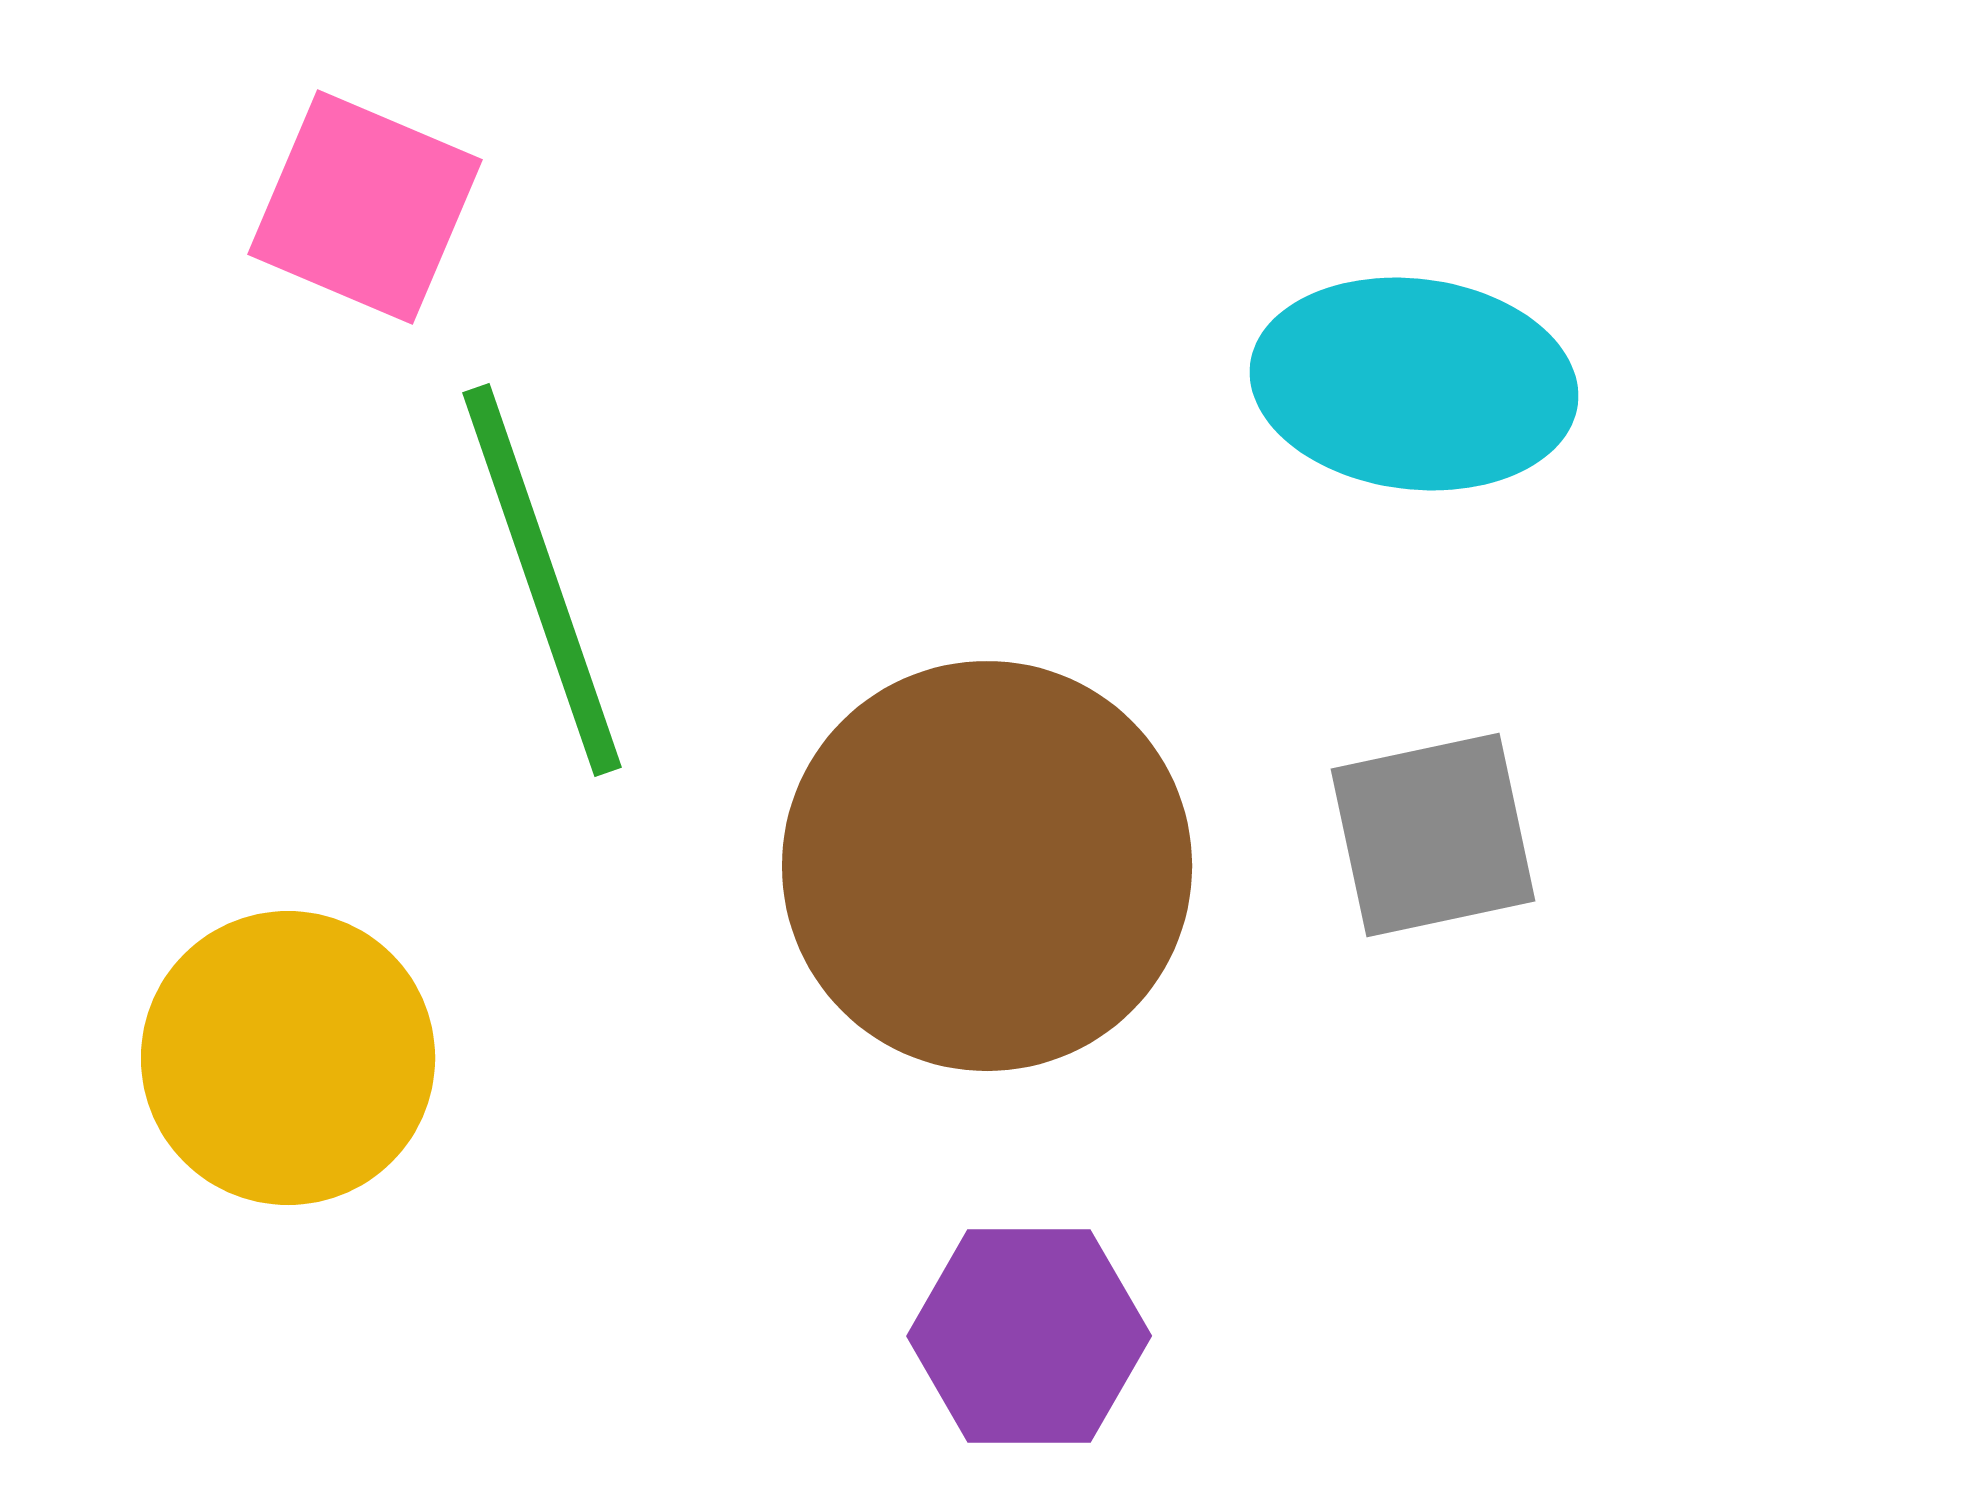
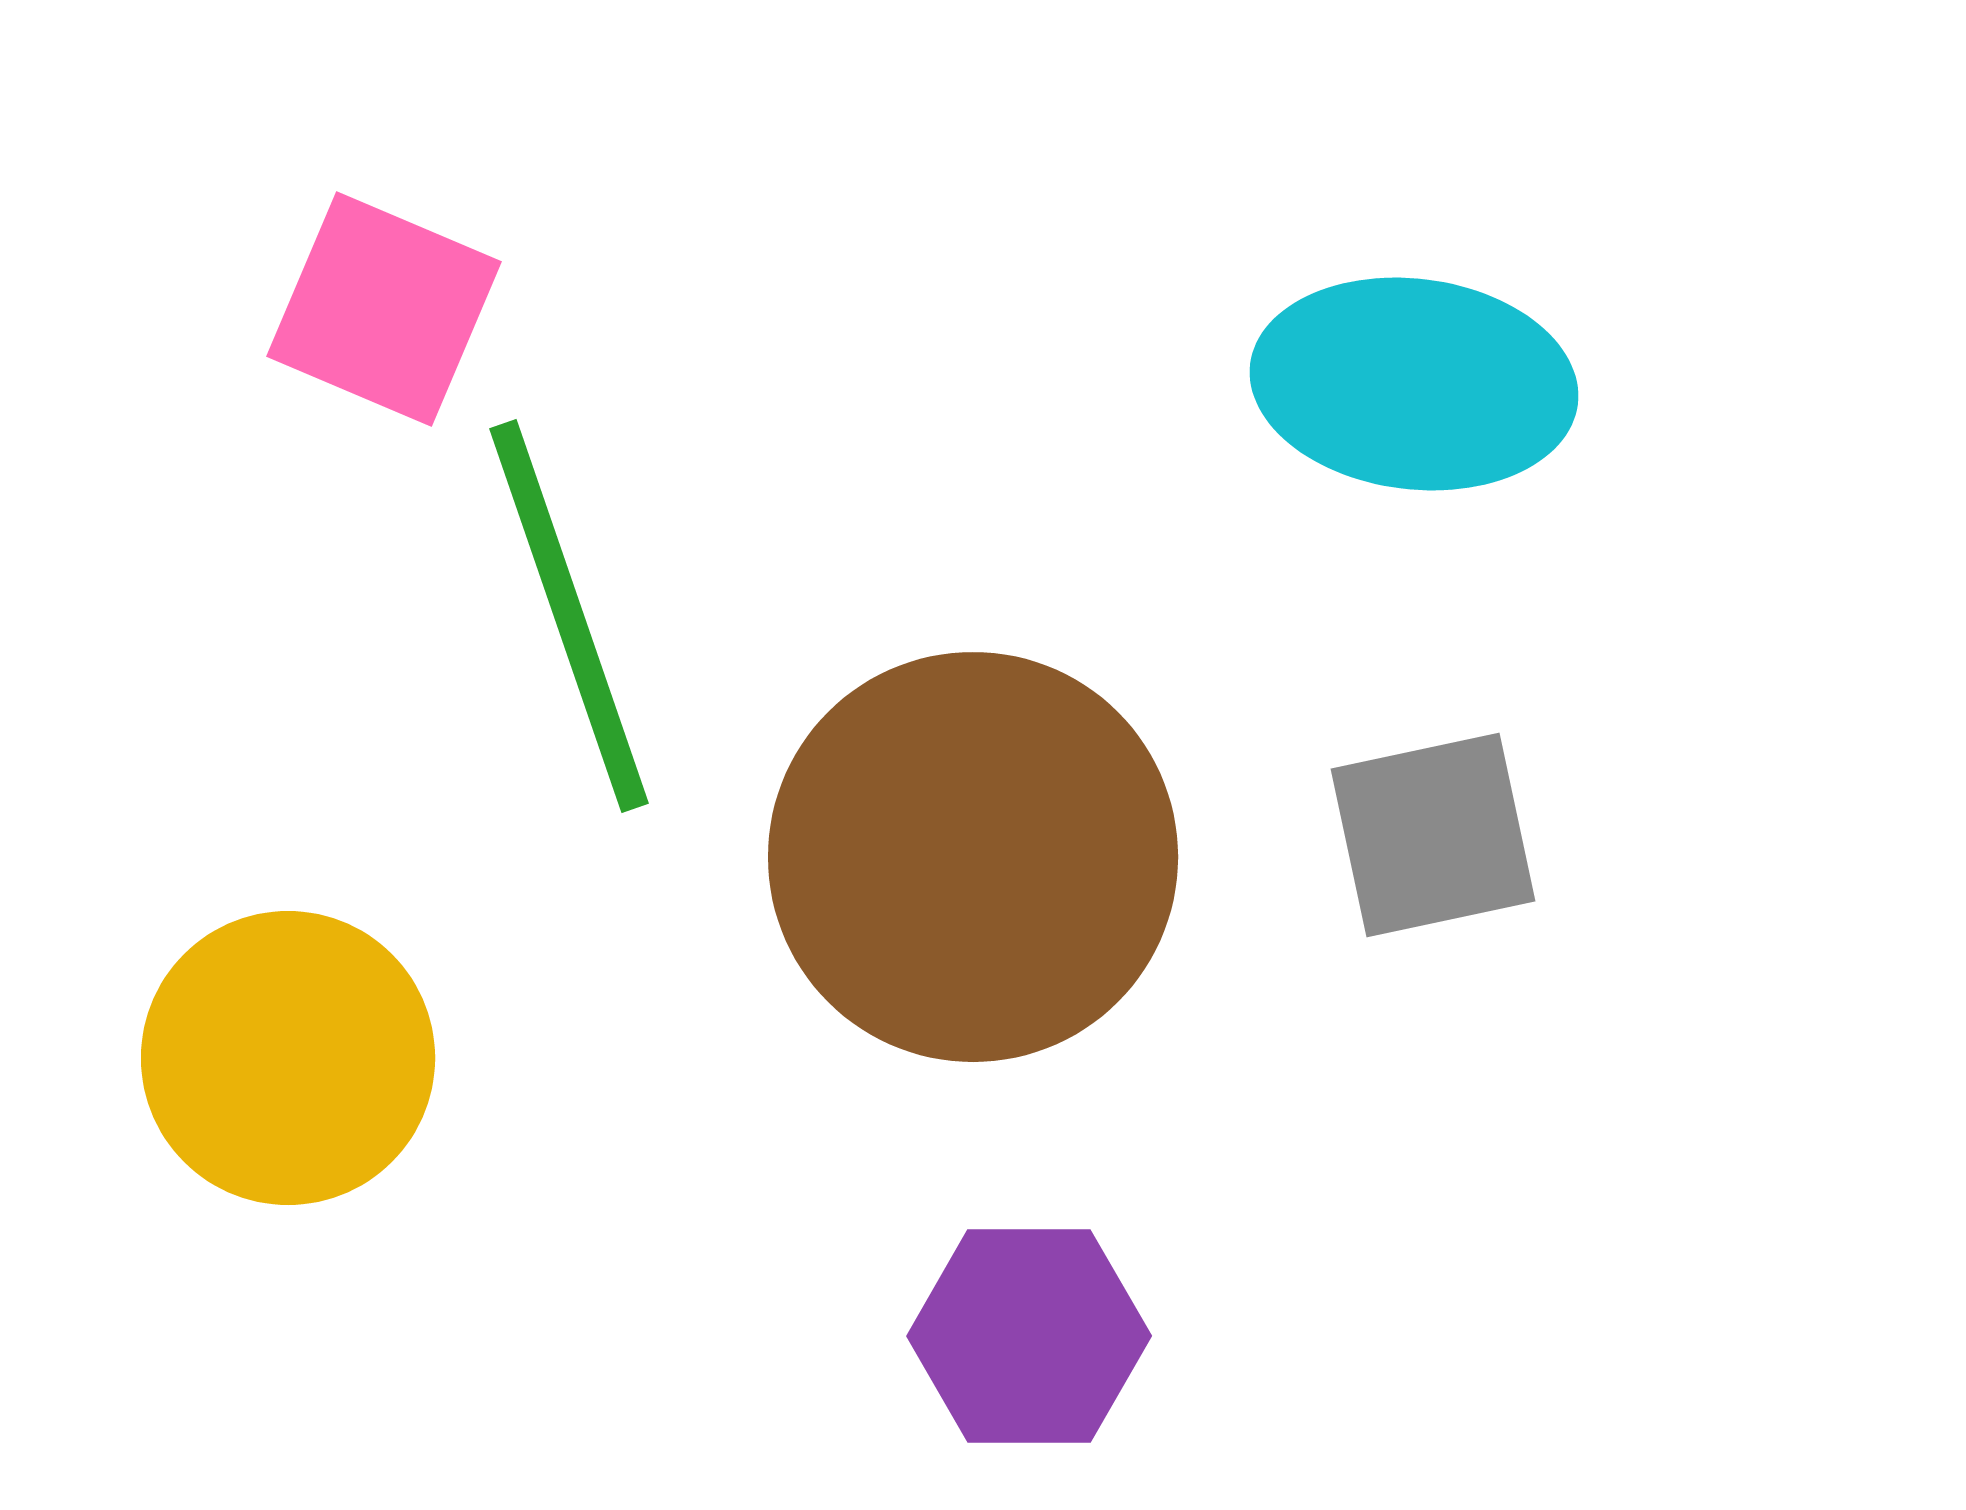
pink square: moved 19 px right, 102 px down
green line: moved 27 px right, 36 px down
brown circle: moved 14 px left, 9 px up
